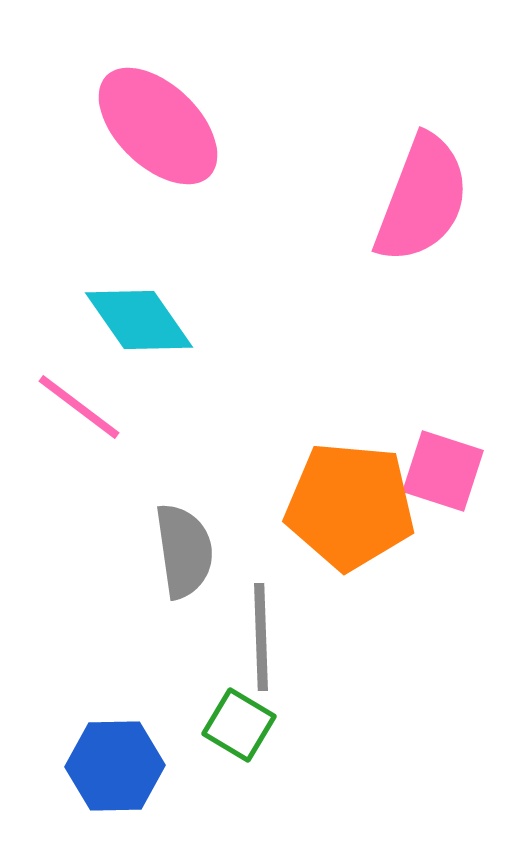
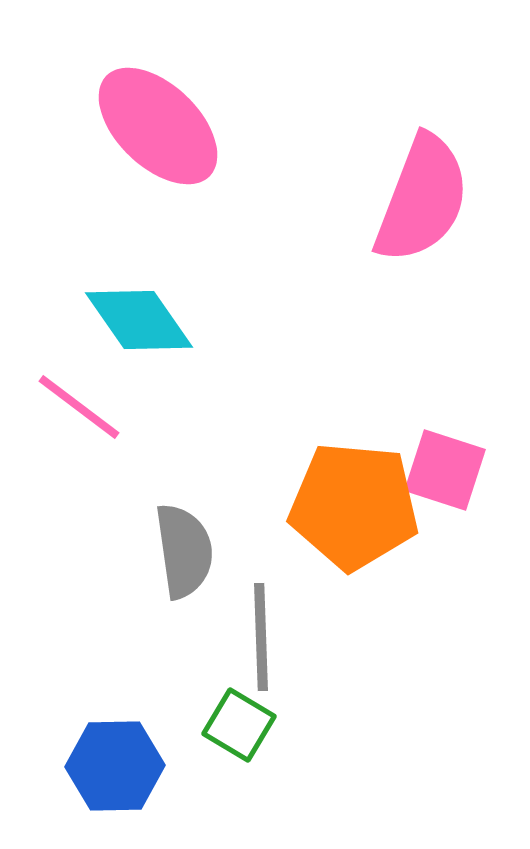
pink square: moved 2 px right, 1 px up
orange pentagon: moved 4 px right
